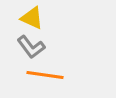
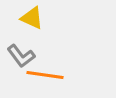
gray L-shape: moved 10 px left, 9 px down
